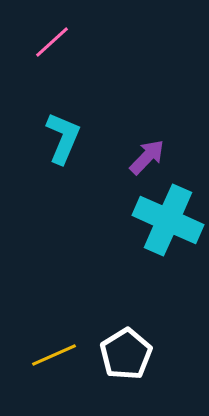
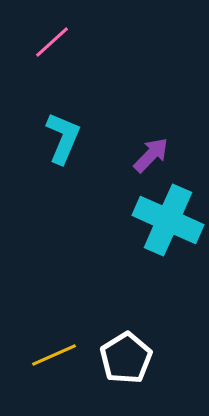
purple arrow: moved 4 px right, 2 px up
white pentagon: moved 4 px down
